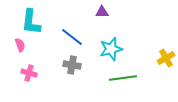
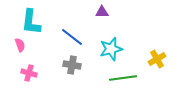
yellow cross: moved 9 px left, 1 px down
